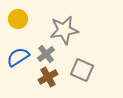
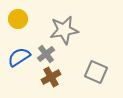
blue semicircle: moved 1 px right
gray square: moved 14 px right, 2 px down
brown cross: moved 3 px right
